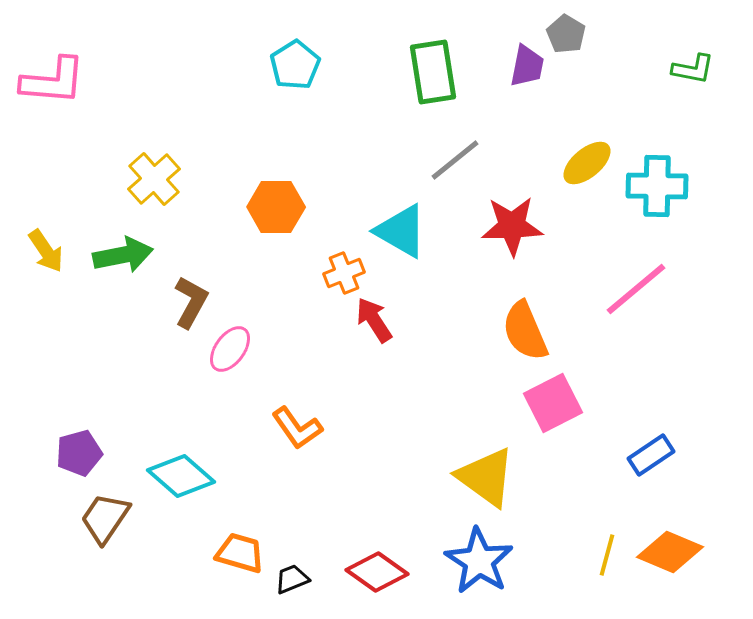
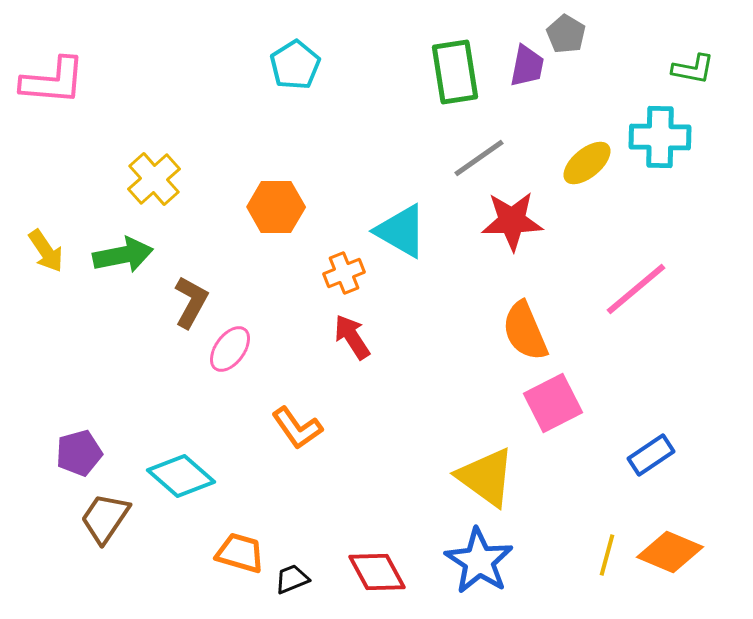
green rectangle: moved 22 px right
gray line: moved 24 px right, 2 px up; rotated 4 degrees clockwise
cyan cross: moved 3 px right, 49 px up
red star: moved 5 px up
red arrow: moved 22 px left, 17 px down
red diamond: rotated 26 degrees clockwise
